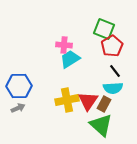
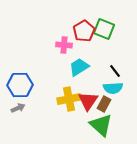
red pentagon: moved 28 px left, 15 px up
cyan trapezoid: moved 9 px right, 8 px down
blue hexagon: moved 1 px right, 1 px up
yellow cross: moved 2 px right, 1 px up
